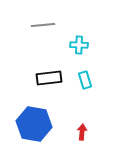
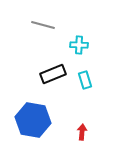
gray line: rotated 20 degrees clockwise
black rectangle: moved 4 px right, 4 px up; rotated 15 degrees counterclockwise
blue hexagon: moved 1 px left, 4 px up
